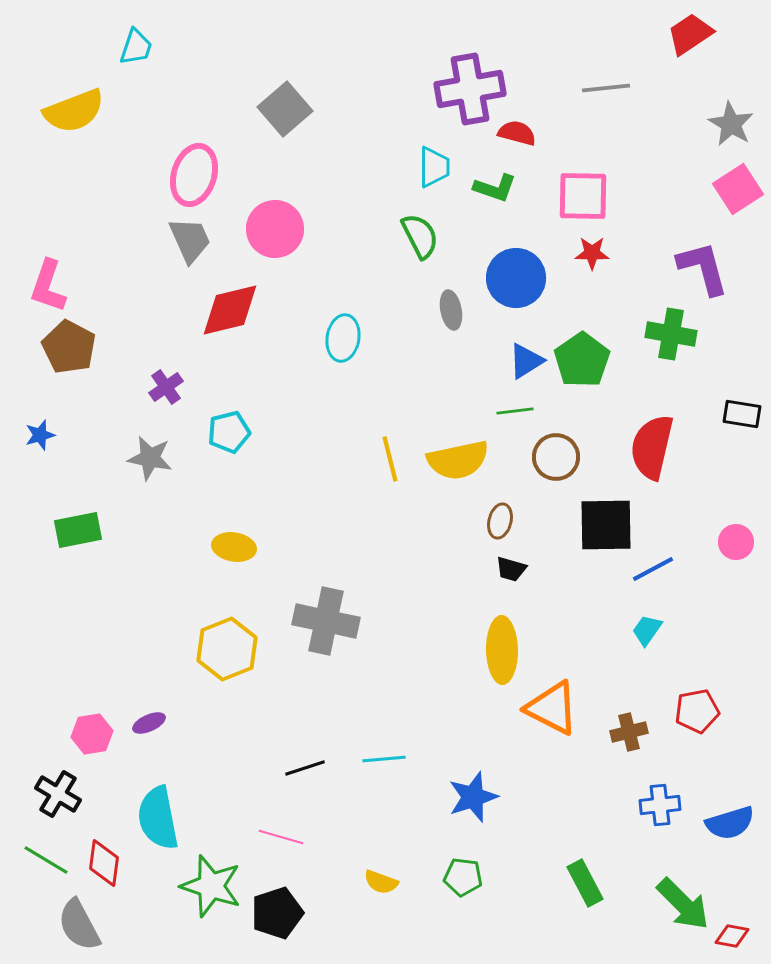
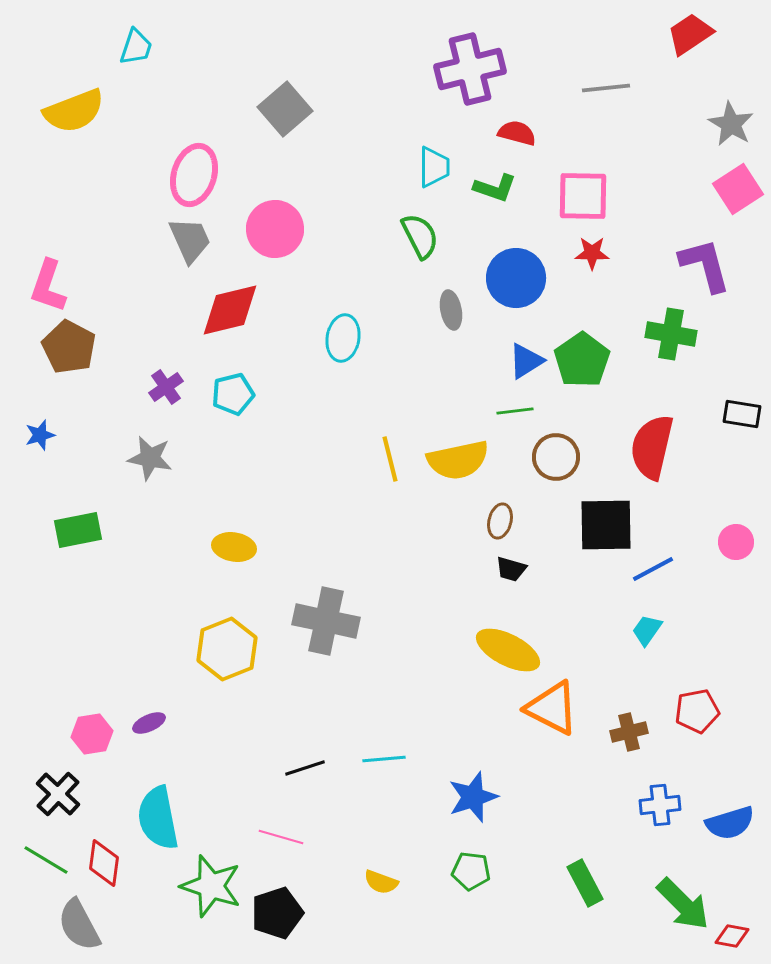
purple cross at (470, 89): moved 20 px up; rotated 4 degrees counterclockwise
purple L-shape at (703, 268): moved 2 px right, 3 px up
cyan pentagon at (229, 432): moved 4 px right, 38 px up
yellow ellipse at (502, 650): moved 6 px right; rotated 62 degrees counterclockwise
black cross at (58, 794): rotated 12 degrees clockwise
green pentagon at (463, 877): moved 8 px right, 6 px up
